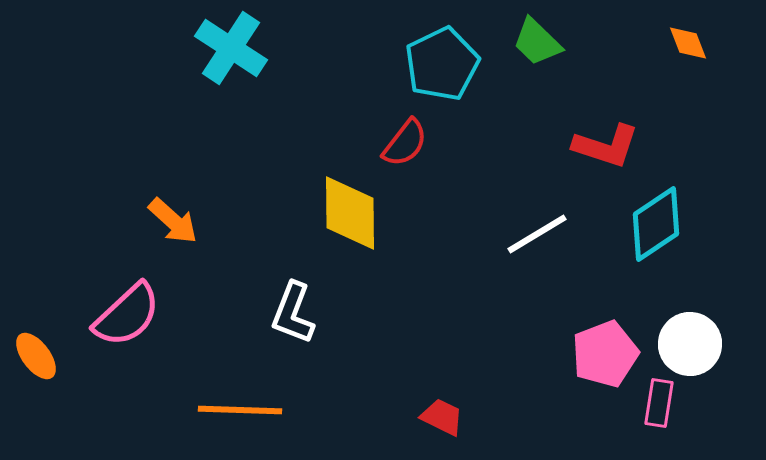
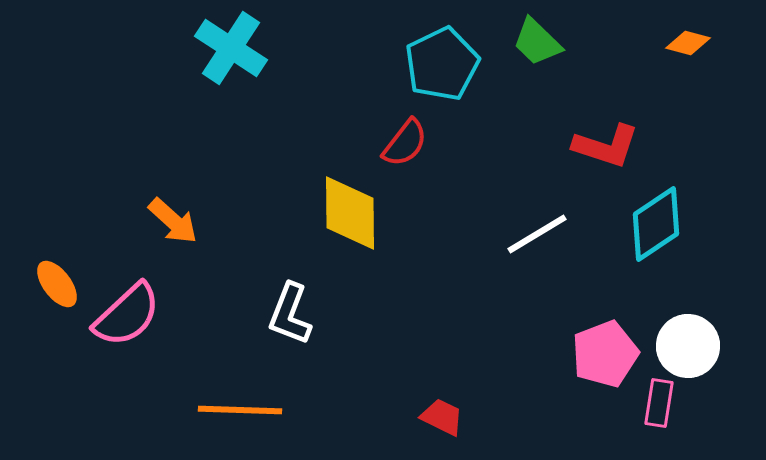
orange diamond: rotated 54 degrees counterclockwise
white L-shape: moved 3 px left, 1 px down
white circle: moved 2 px left, 2 px down
orange ellipse: moved 21 px right, 72 px up
